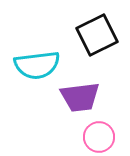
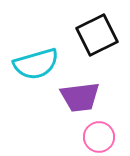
cyan semicircle: moved 1 px left, 1 px up; rotated 9 degrees counterclockwise
